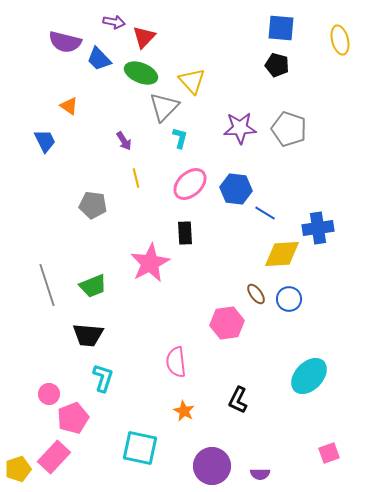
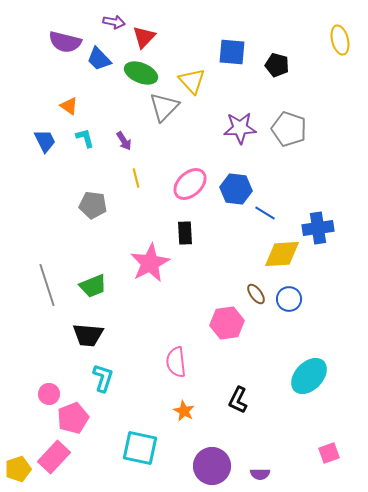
blue square at (281, 28): moved 49 px left, 24 px down
cyan L-shape at (180, 138): moved 95 px left; rotated 30 degrees counterclockwise
